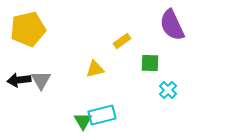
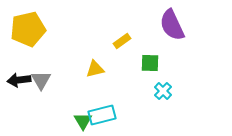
cyan cross: moved 5 px left, 1 px down
